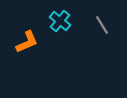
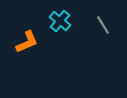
gray line: moved 1 px right
